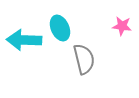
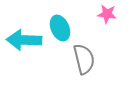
pink star: moved 15 px left, 12 px up
